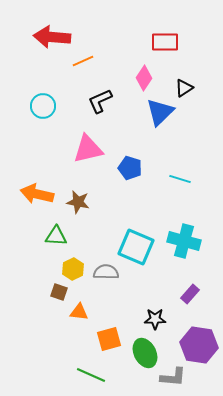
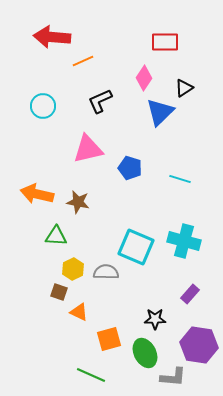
orange triangle: rotated 18 degrees clockwise
